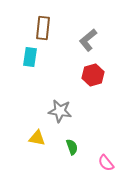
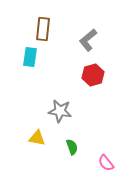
brown rectangle: moved 1 px down
